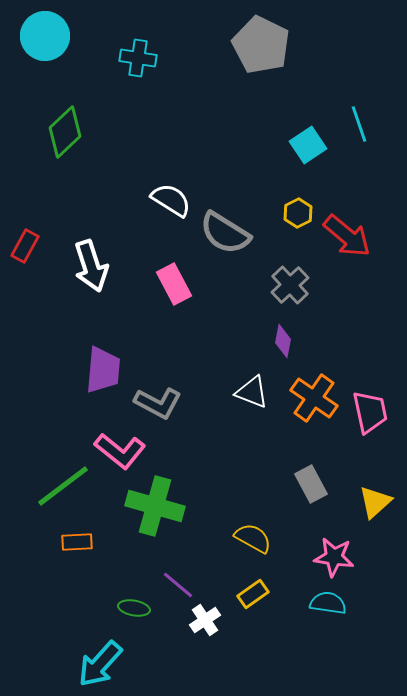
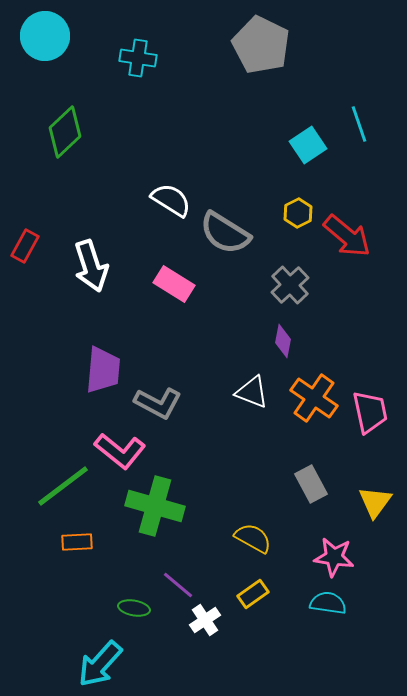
pink rectangle: rotated 30 degrees counterclockwise
yellow triangle: rotated 12 degrees counterclockwise
